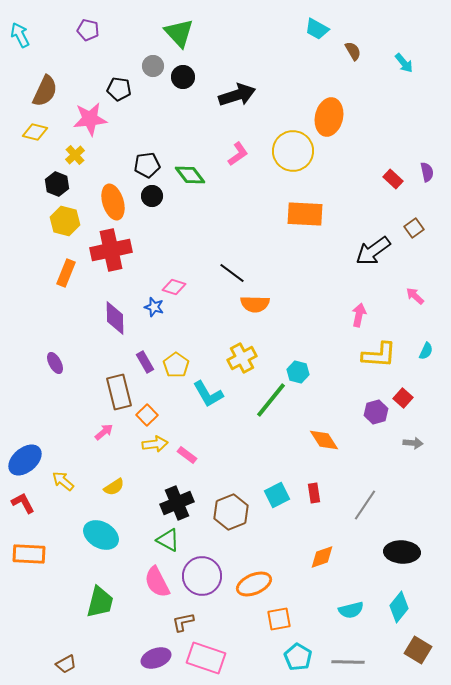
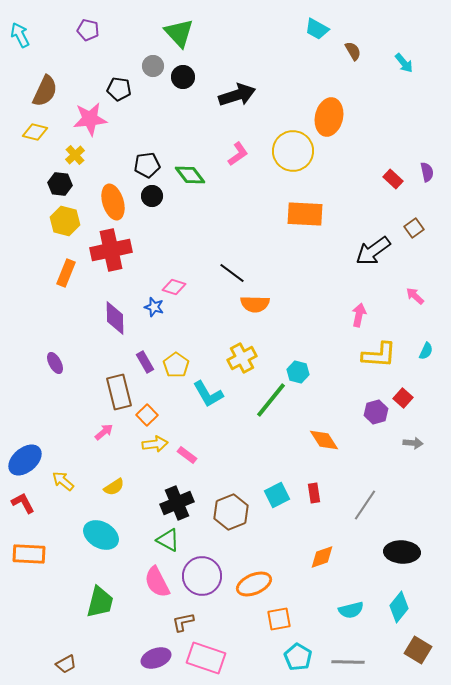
black hexagon at (57, 184): moved 3 px right; rotated 15 degrees counterclockwise
